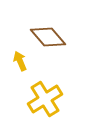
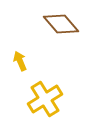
brown diamond: moved 13 px right, 13 px up
